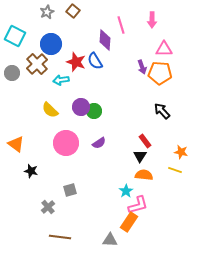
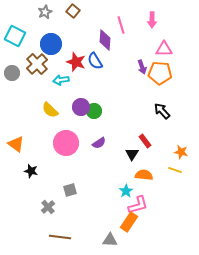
gray star: moved 2 px left
black triangle: moved 8 px left, 2 px up
